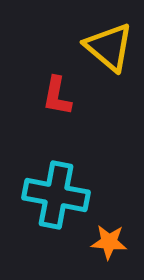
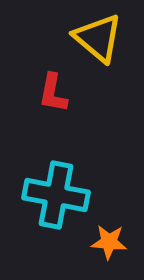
yellow triangle: moved 11 px left, 9 px up
red L-shape: moved 4 px left, 3 px up
